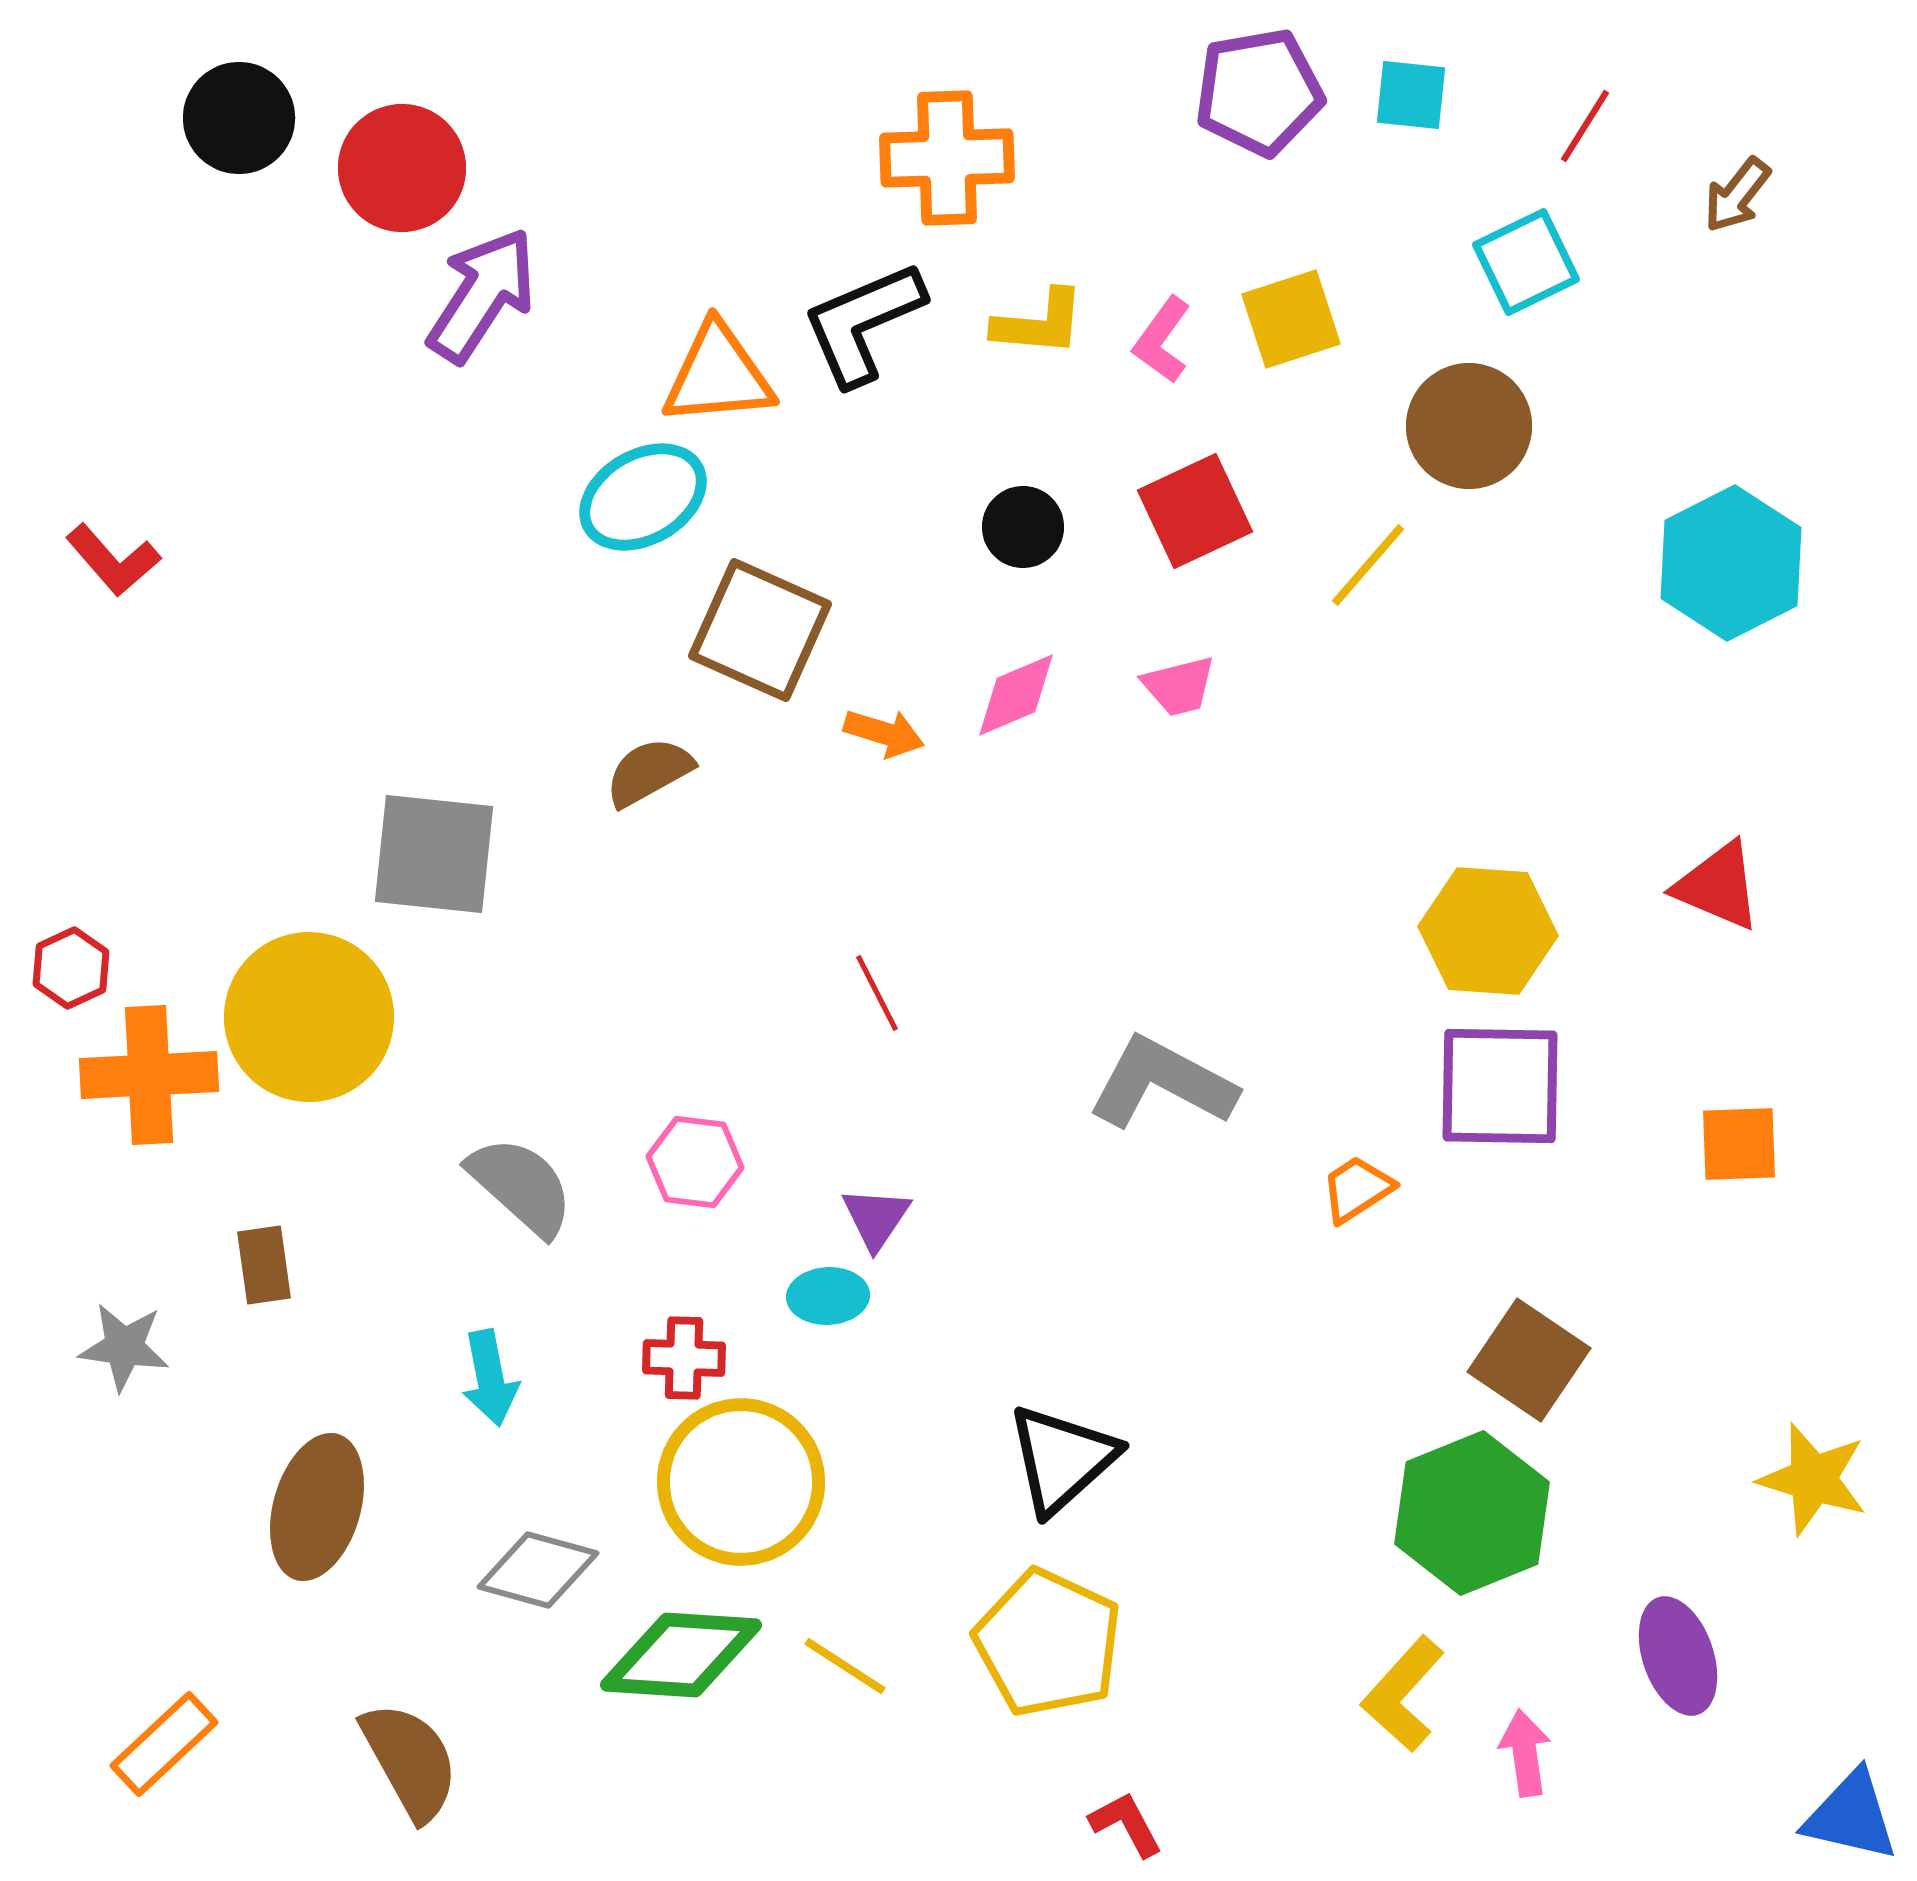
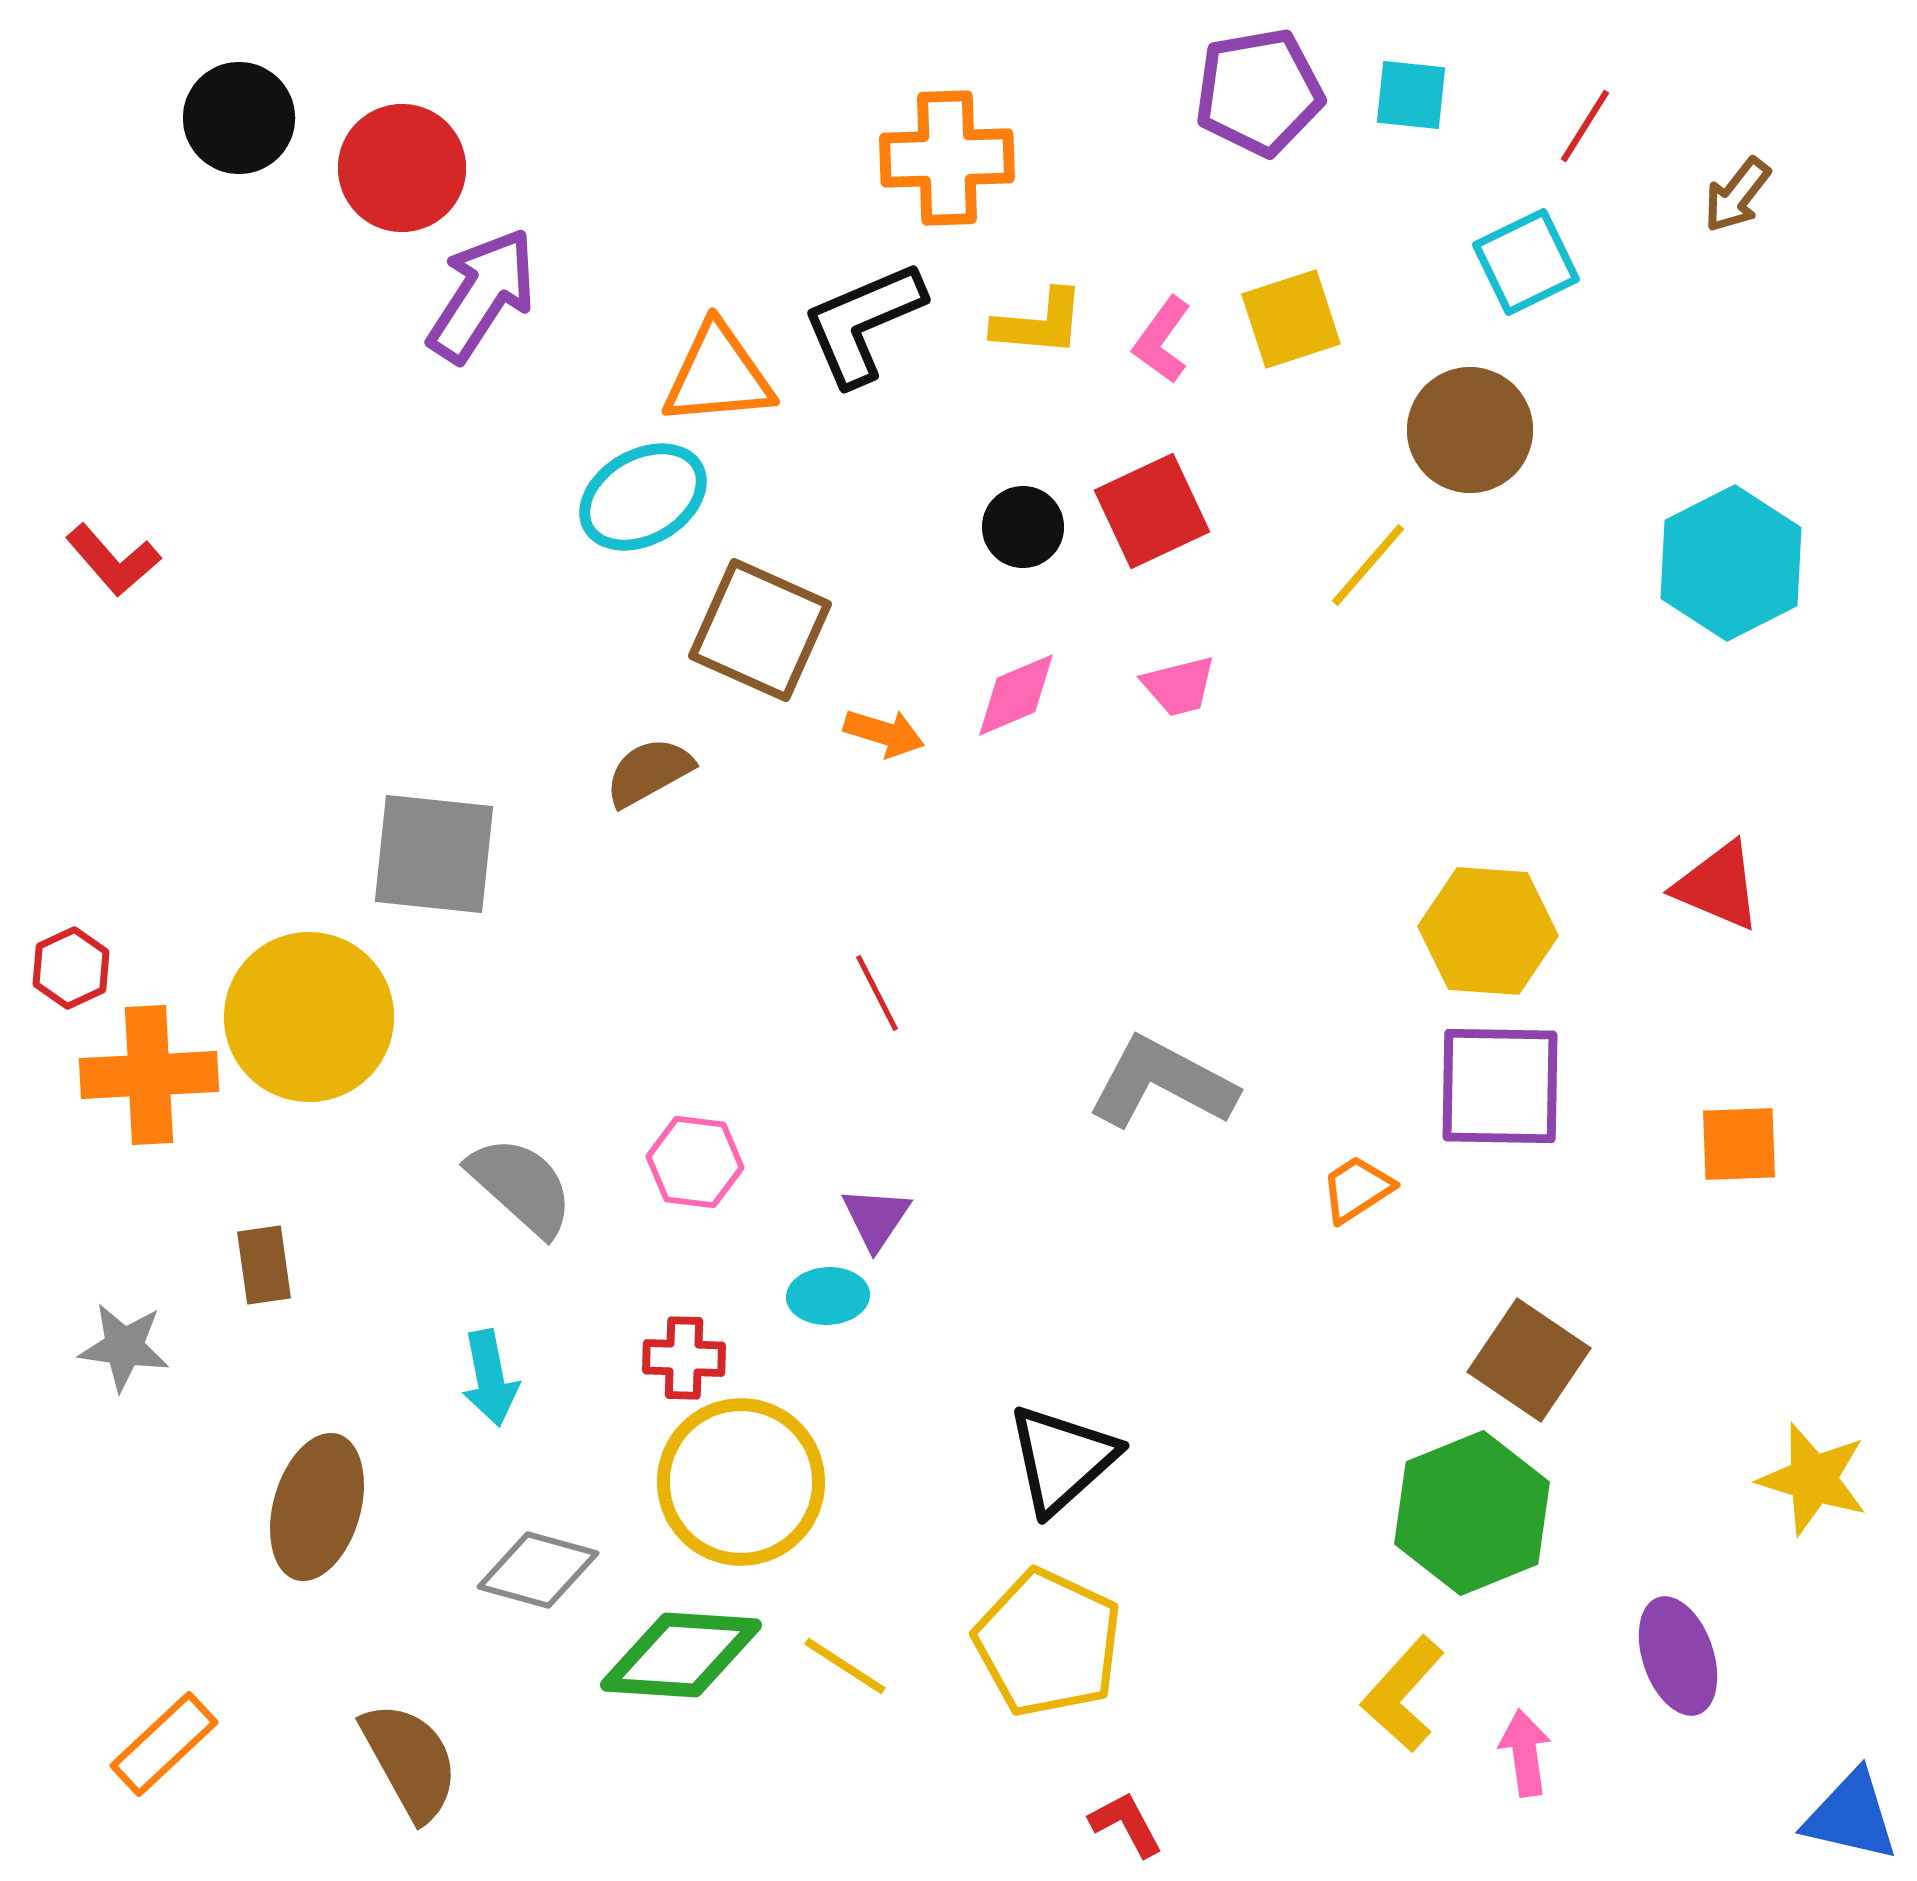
brown circle at (1469, 426): moved 1 px right, 4 px down
red square at (1195, 511): moved 43 px left
